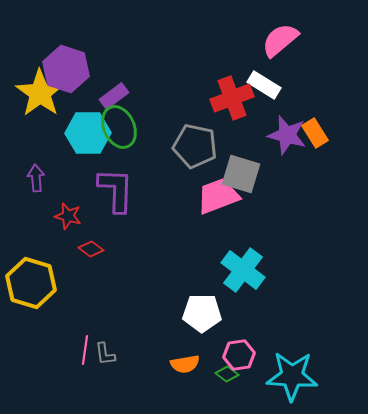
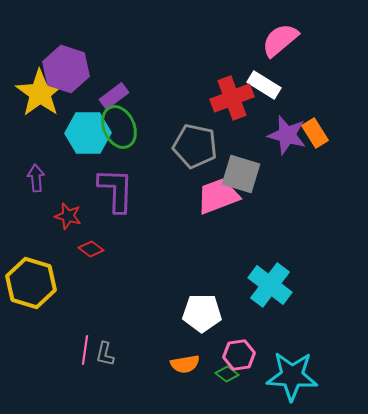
cyan cross: moved 27 px right, 15 px down
gray L-shape: rotated 20 degrees clockwise
